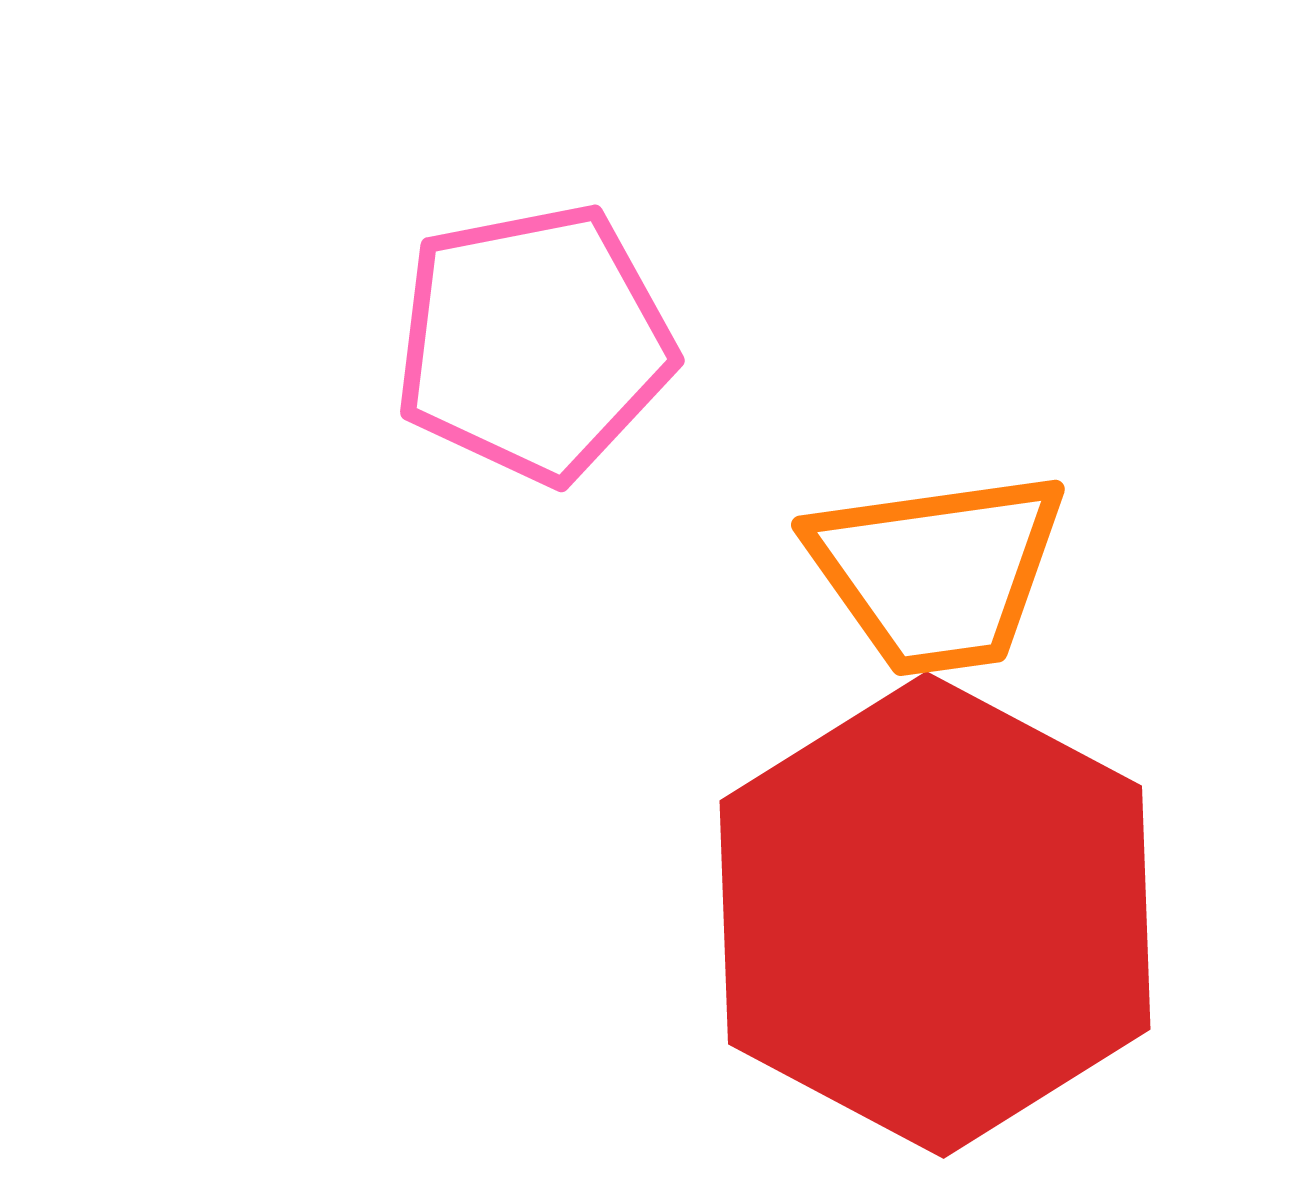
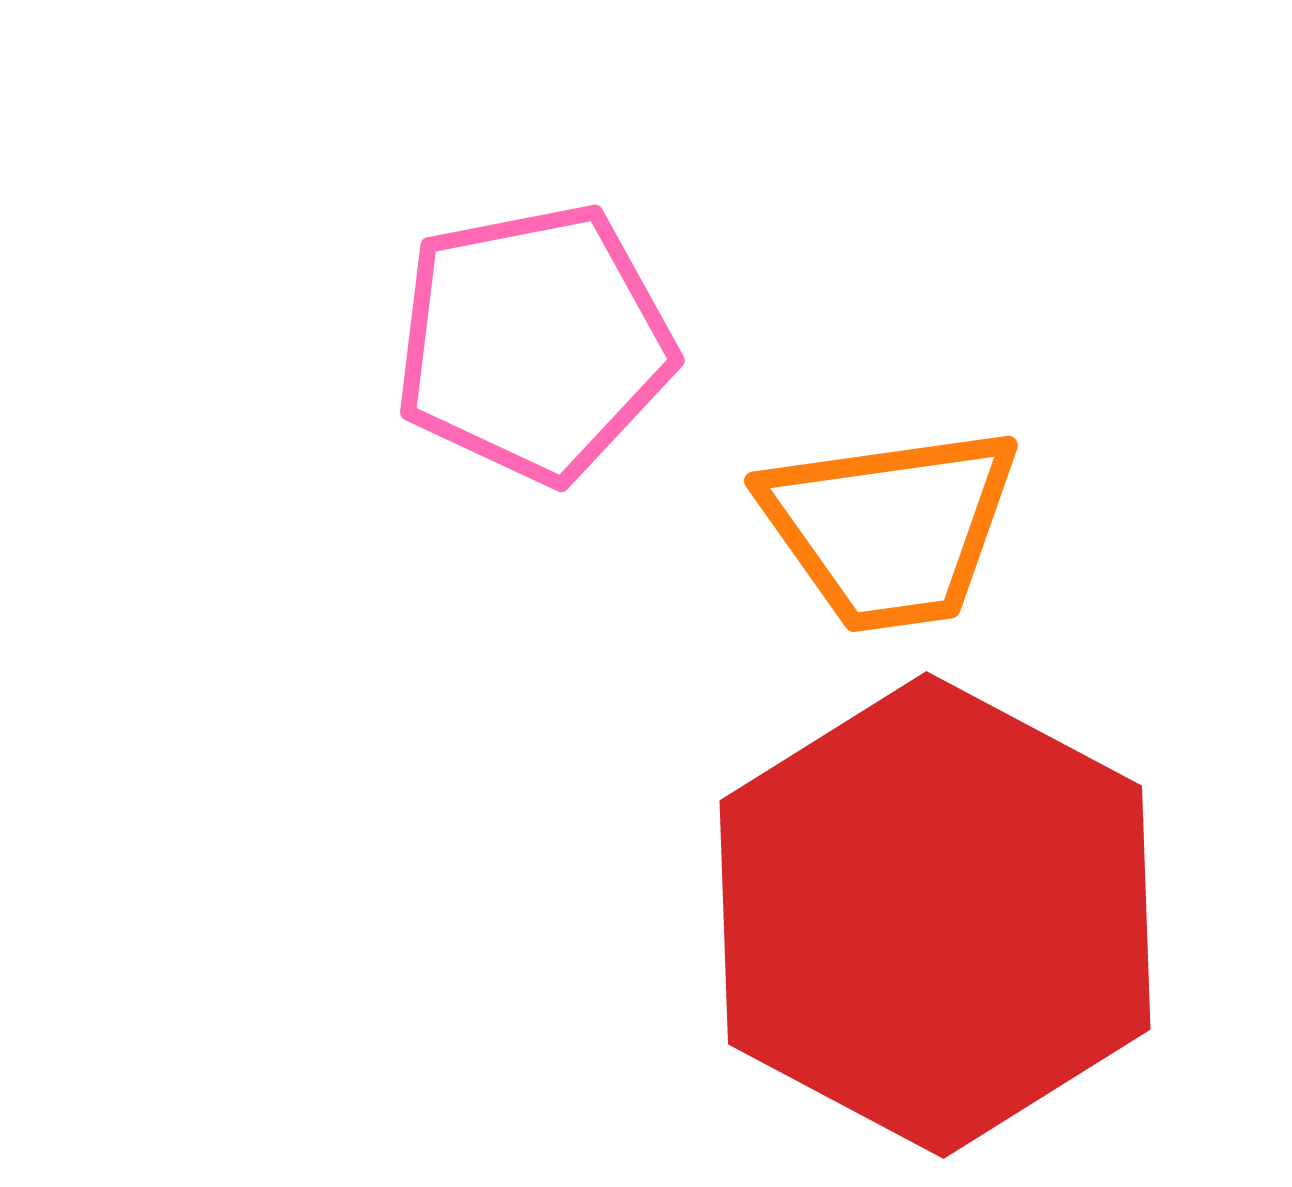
orange trapezoid: moved 47 px left, 44 px up
